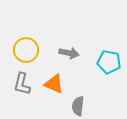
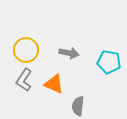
gray L-shape: moved 2 px right, 4 px up; rotated 20 degrees clockwise
